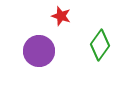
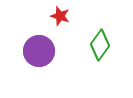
red star: moved 1 px left
